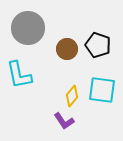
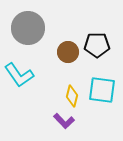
black pentagon: moved 1 px left; rotated 20 degrees counterclockwise
brown circle: moved 1 px right, 3 px down
cyan L-shape: rotated 24 degrees counterclockwise
yellow diamond: rotated 25 degrees counterclockwise
purple L-shape: rotated 10 degrees counterclockwise
